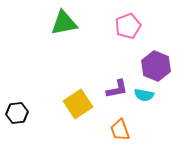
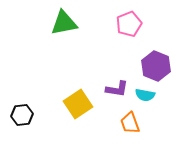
pink pentagon: moved 1 px right, 2 px up
purple L-shape: rotated 20 degrees clockwise
cyan semicircle: moved 1 px right
black hexagon: moved 5 px right, 2 px down
orange trapezoid: moved 10 px right, 7 px up
